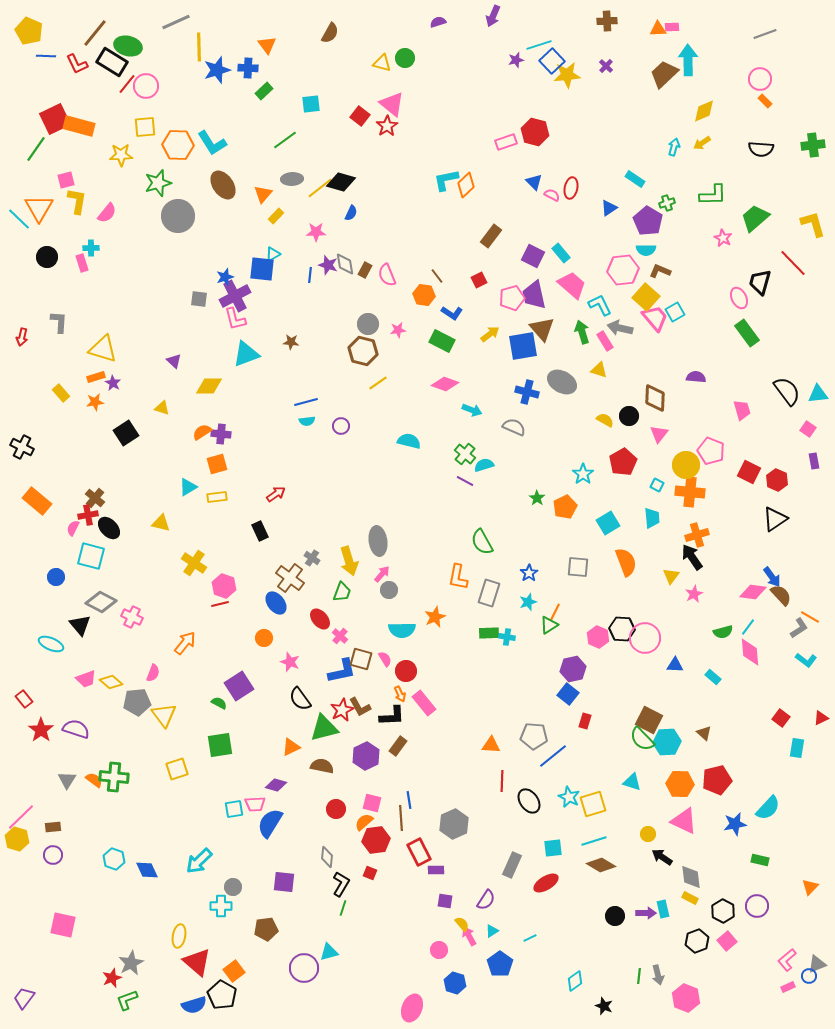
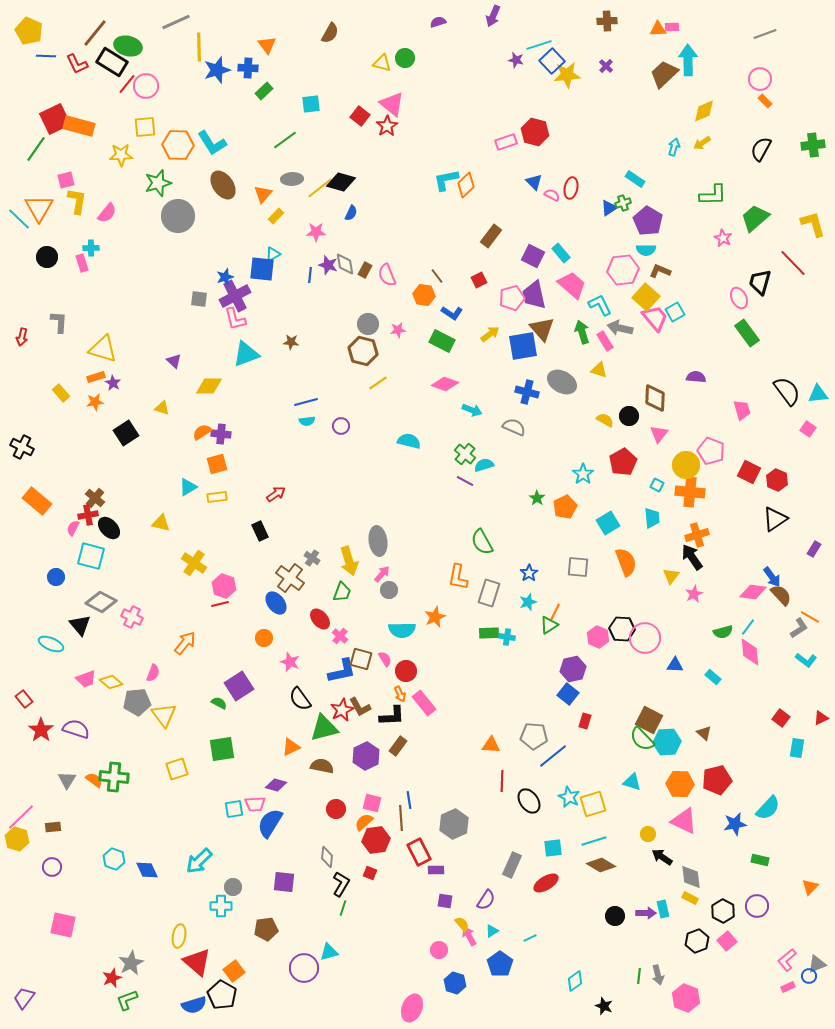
purple star at (516, 60): rotated 28 degrees clockwise
black semicircle at (761, 149): rotated 115 degrees clockwise
green cross at (667, 203): moved 44 px left
purple rectangle at (814, 461): moved 88 px down; rotated 42 degrees clockwise
green square at (220, 745): moved 2 px right, 4 px down
purple circle at (53, 855): moved 1 px left, 12 px down
